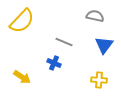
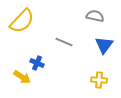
blue cross: moved 17 px left
